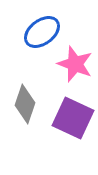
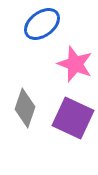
blue ellipse: moved 8 px up
gray diamond: moved 4 px down
